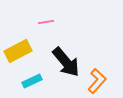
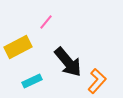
pink line: rotated 42 degrees counterclockwise
yellow rectangle: moved 4 px up
black arrow: moved 2 px right
